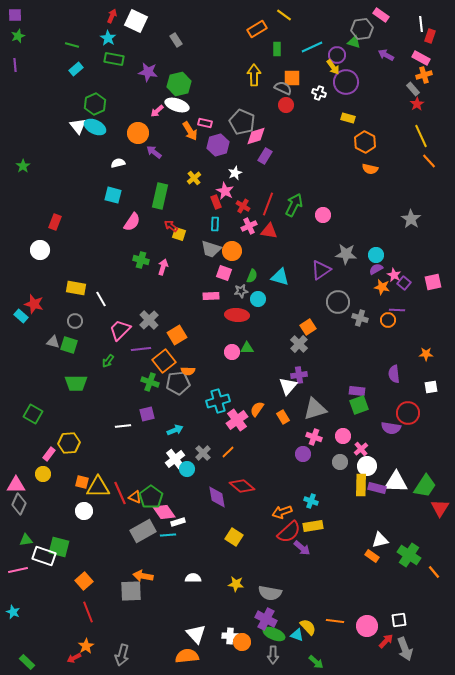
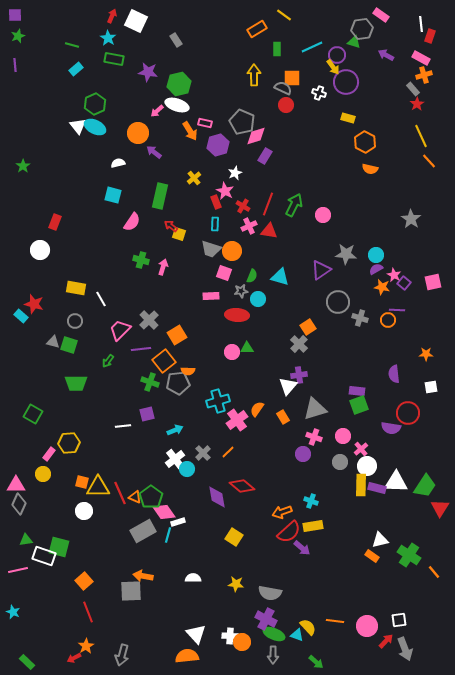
cyan line at (168, 535): rotated 70 degrees counterclockwise
